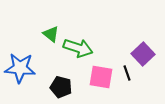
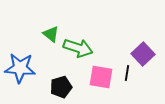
black line: rotated 28 degrees clockwise
black pentagon: rotated 30 degrees counterclockwise
